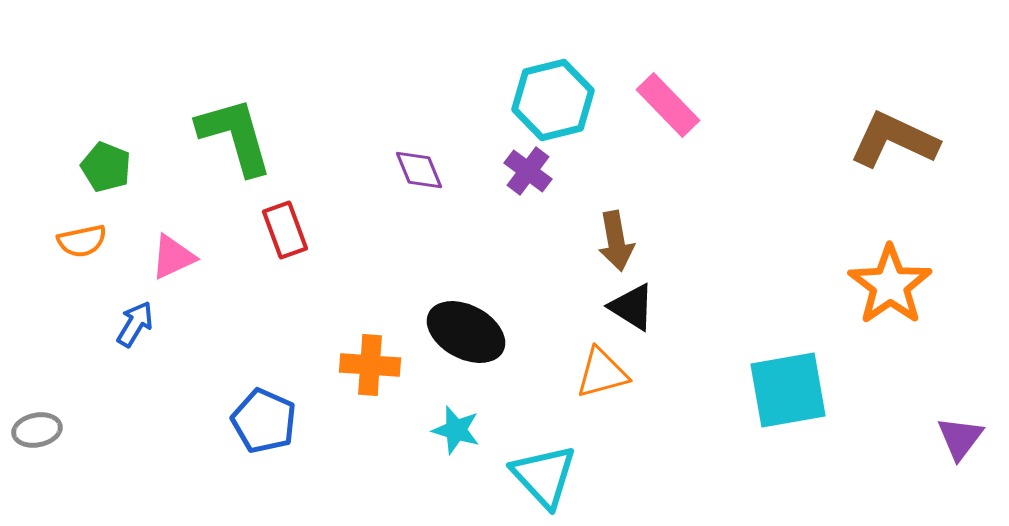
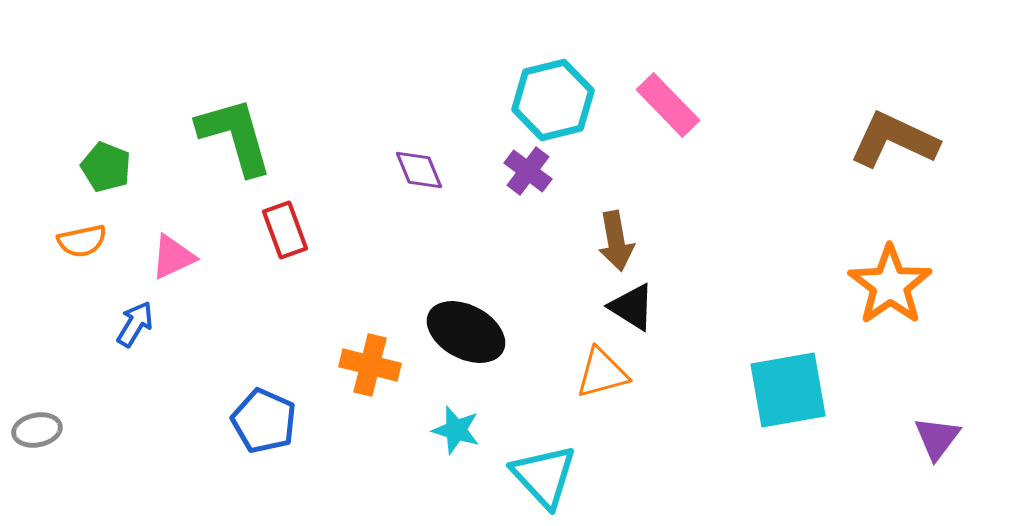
orange cross: rotated 10 degrees clockwise
purple triangle: moved 23 px left
